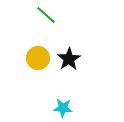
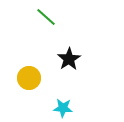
green line: moved 2 px down
yellow circle: moved 9 px left, 20 px down
